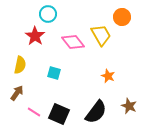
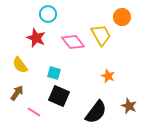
red star: moved 1 px right, 2 px down; rotated 12 degrees counterclockwise
yellow semicircle: rotated 132 degrees clockwise
black square: moved 18 px up
